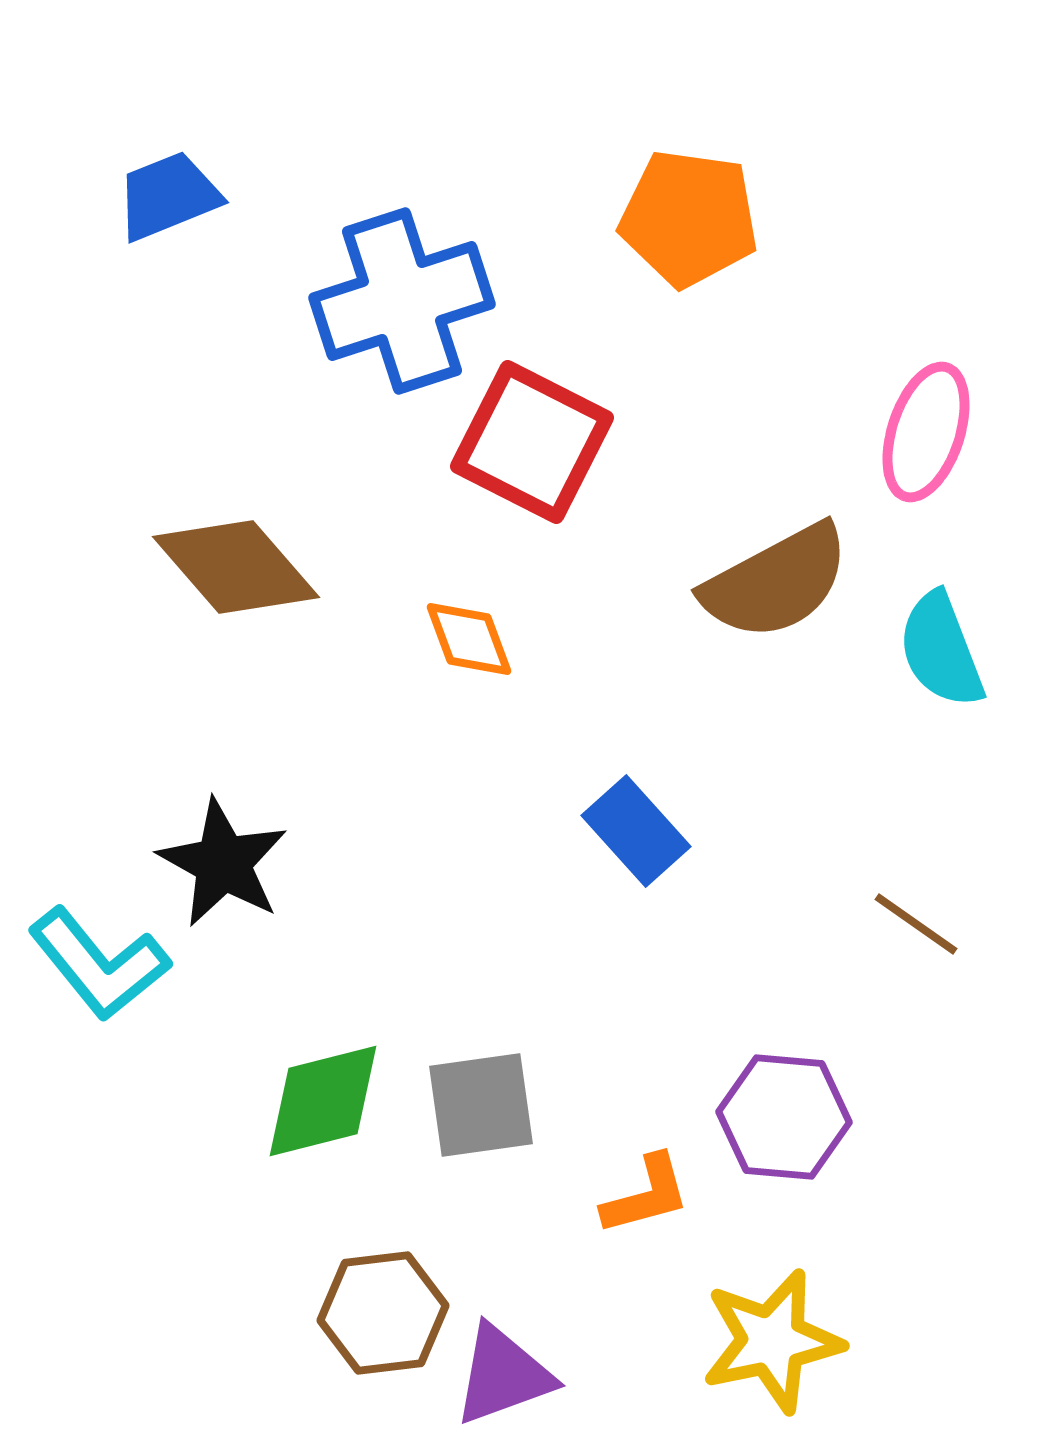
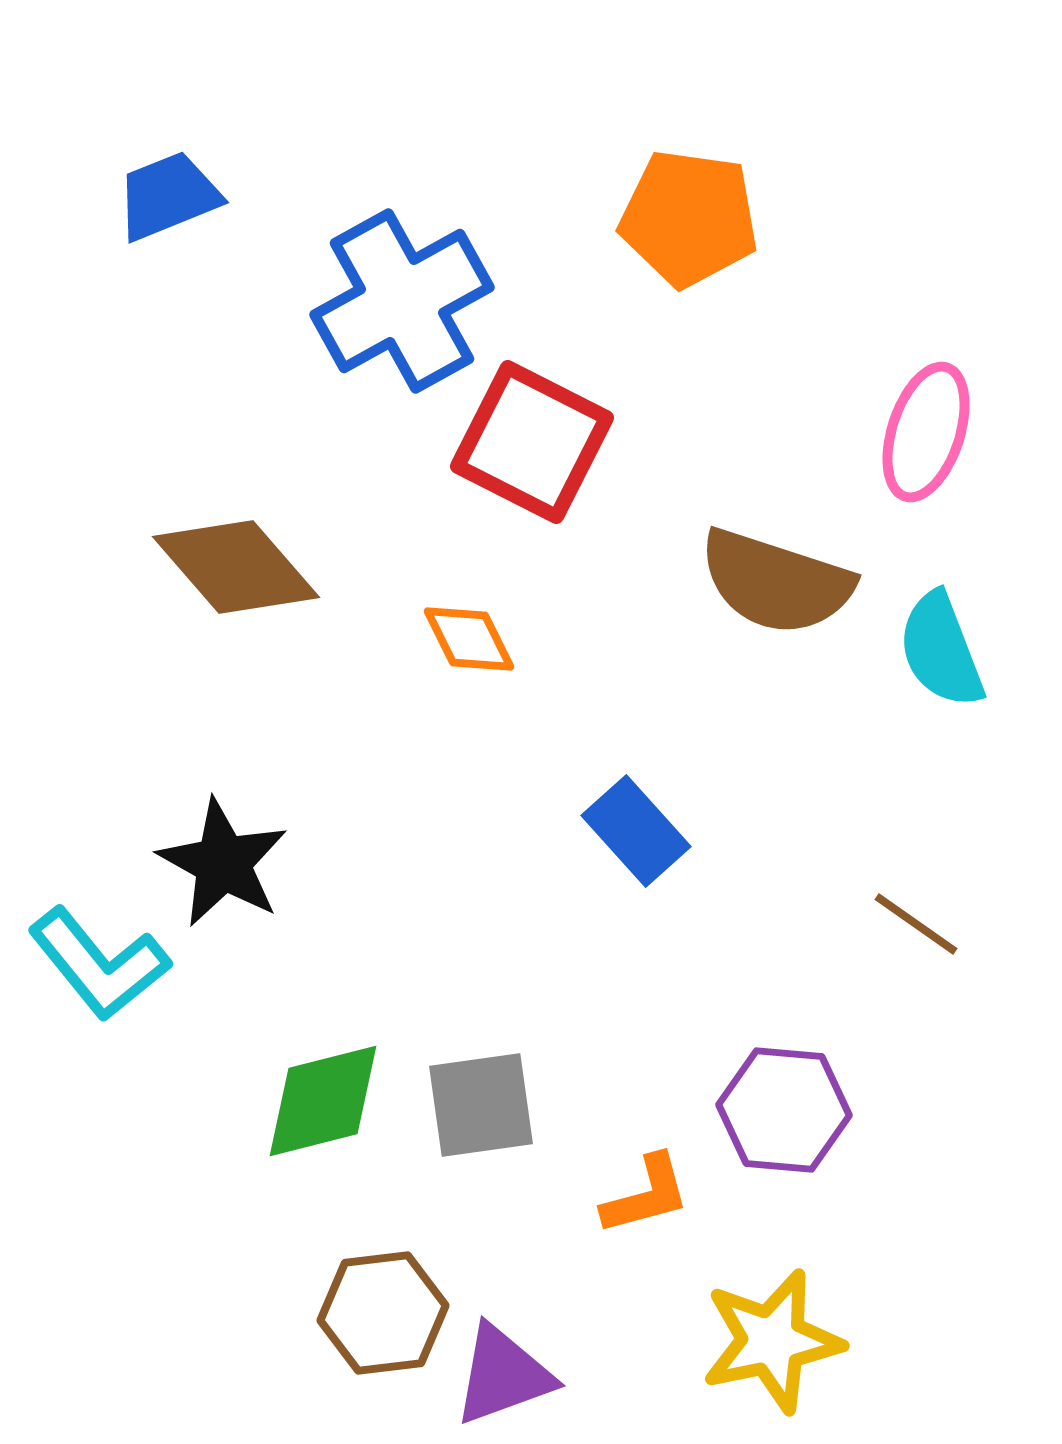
blue cross: rotated 11 degrees counterclockwise
brown semicircle: rotated 46 degrees clockwise
orange diamond: rotated 6 degrees counterclockwise
purple hexagon: moved 7 px up
